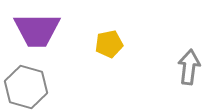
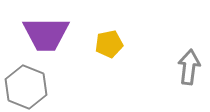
purple trapezoid: moved 9 px right, 4 px down
gray hexagon: rotated 6 degrees clockwise
